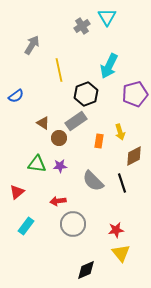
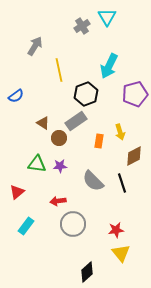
gray arrow: moved 3 px right, 1 px down
black diamond: moved 1 px right, 2 px down; rotated 20 degrees counterclockwise
